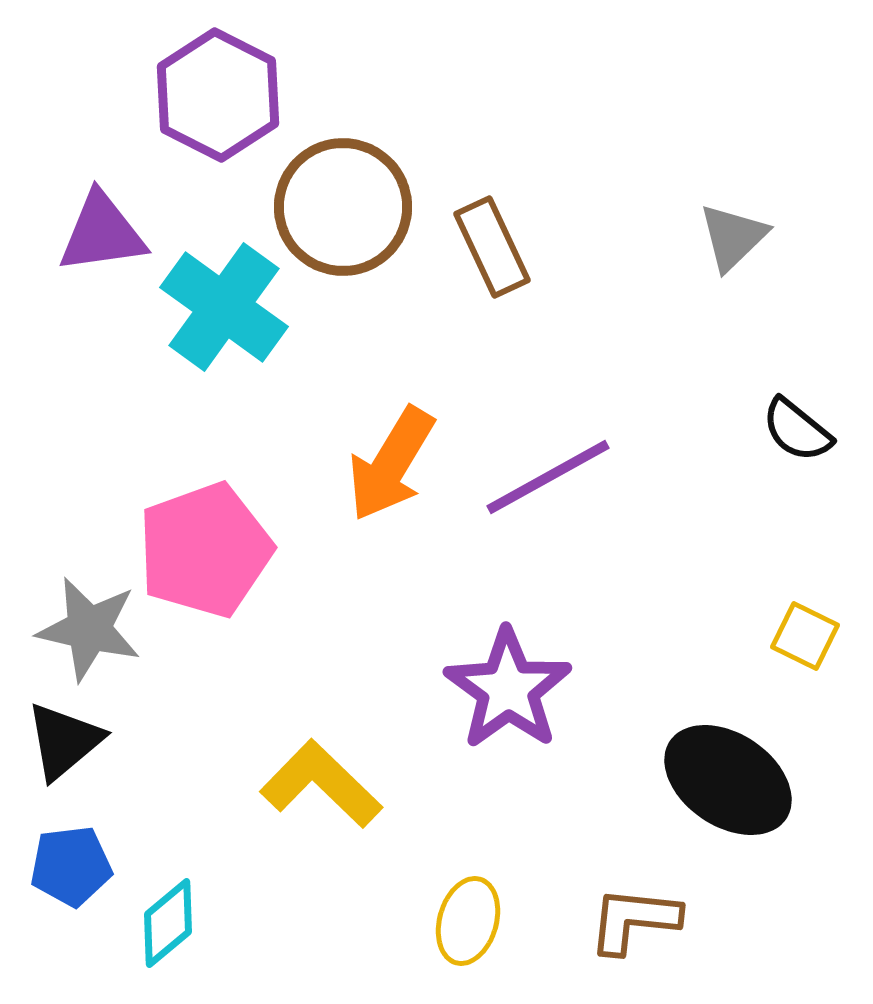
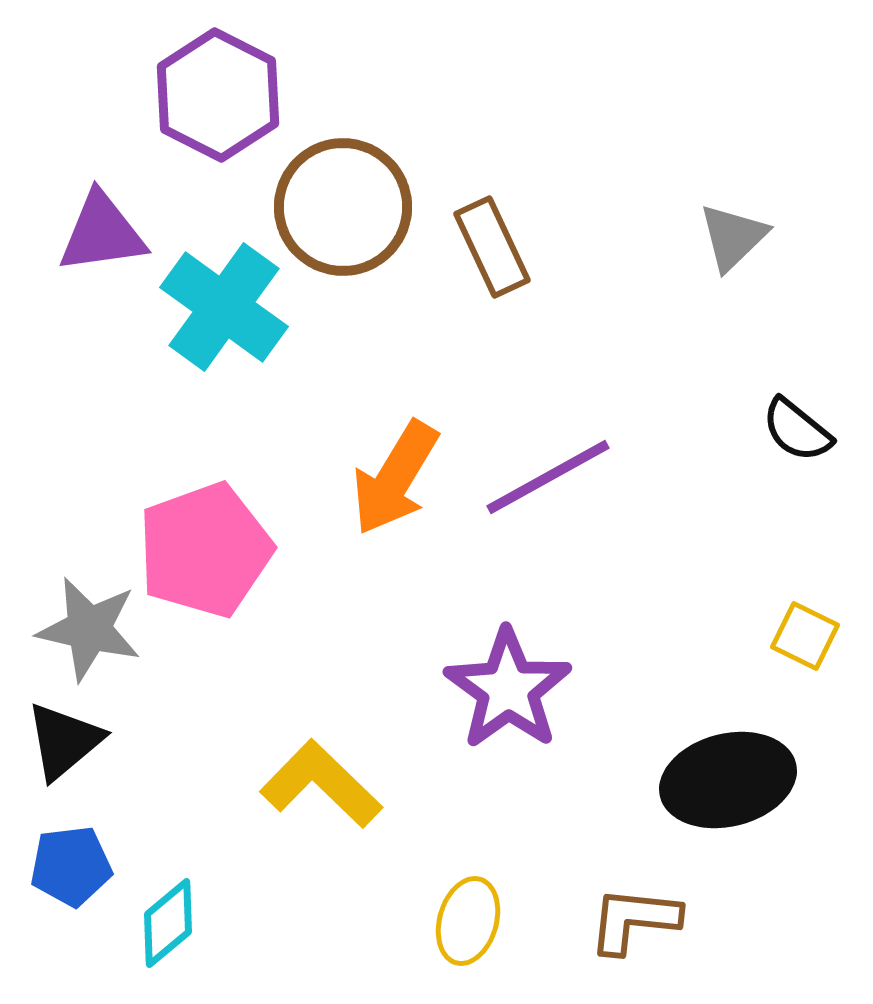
orange arrow: moved 4 px right, 14 px down
black ellipse: rotated 48 degrees counterclockwise
